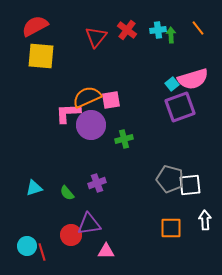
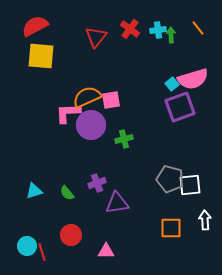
red cross: moved 3 px right, 1 px up
cyan triangle: moved 3 px down
purple triangle: moved 28 px right, 21 px up
